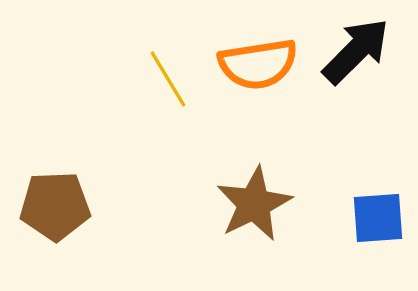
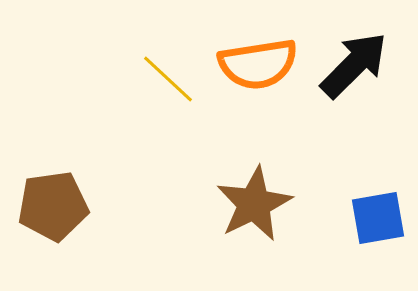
black arrow: moved 2 px left, 14 px down
yellow line: rotated 16 degrees counterclockwise
brown pentagon: moved 2 px left; rotated 6 degrees counterclockwise
blue square: rotated 6 degrees counterclockwise
